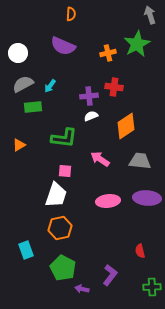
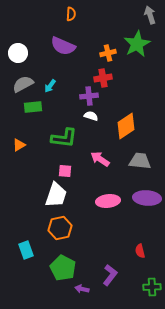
red cross: moved 11 px left, 9 px up; rotated 18 degrees counterclockwise
white semicircle: rotated 40 degrees clockwise
